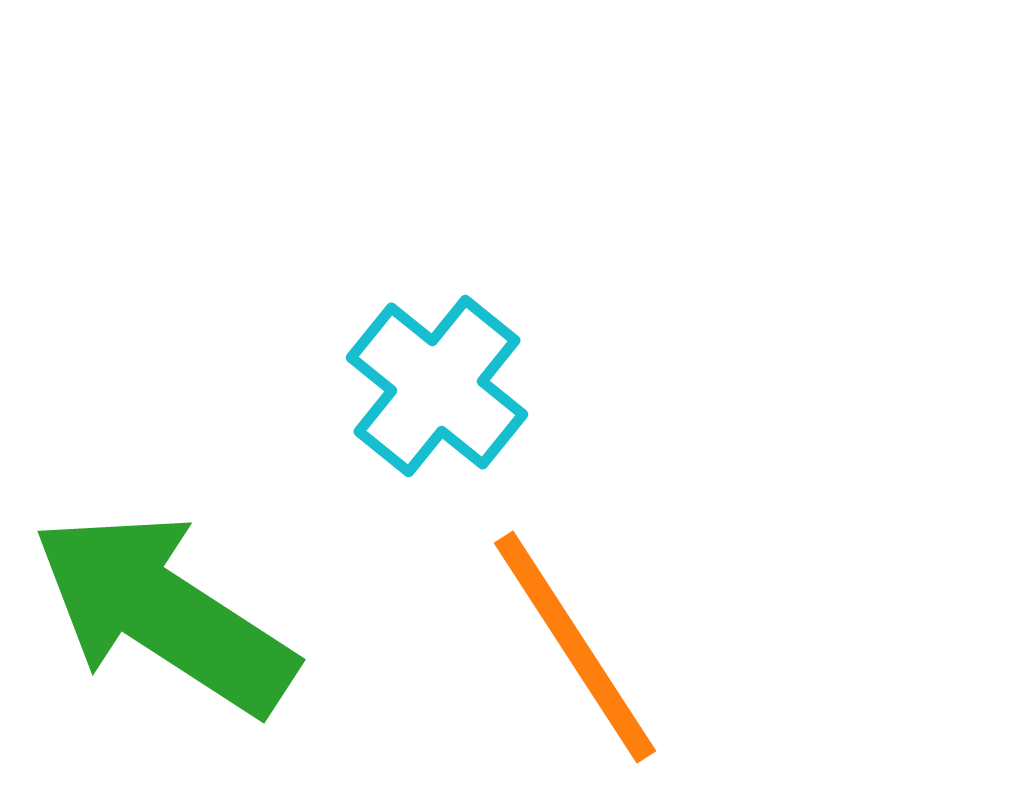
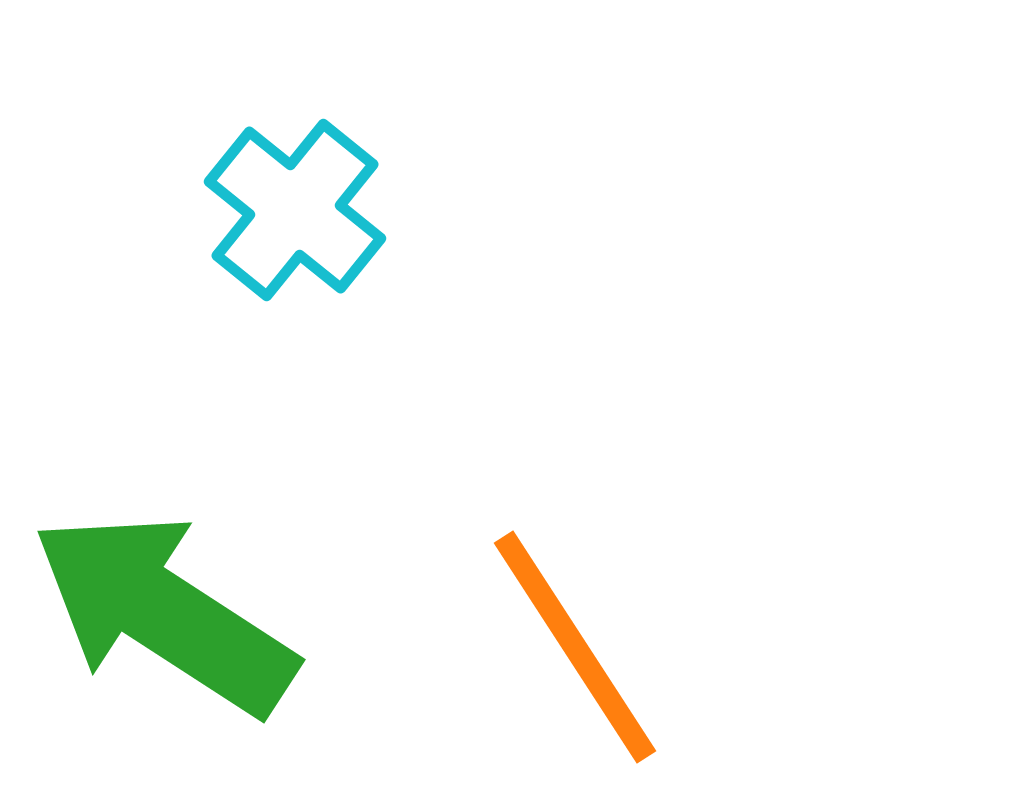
cyan cross: moved 142 px left, 176 px up
